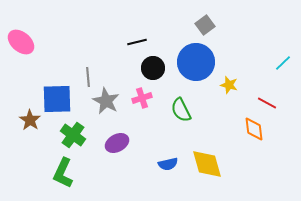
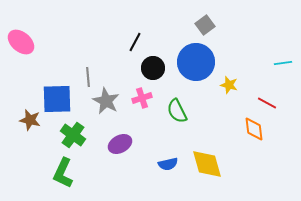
black line: moved 2 px left; rotated 48 degrees counterclockwise
cyan line: rotated 36 degrees clockwise
green semicircle: moved 4 px left, 1 px down
brown star: rotated 20 degrees counterclockwise
purple ellipse: moved 3 px right, 1 px down
